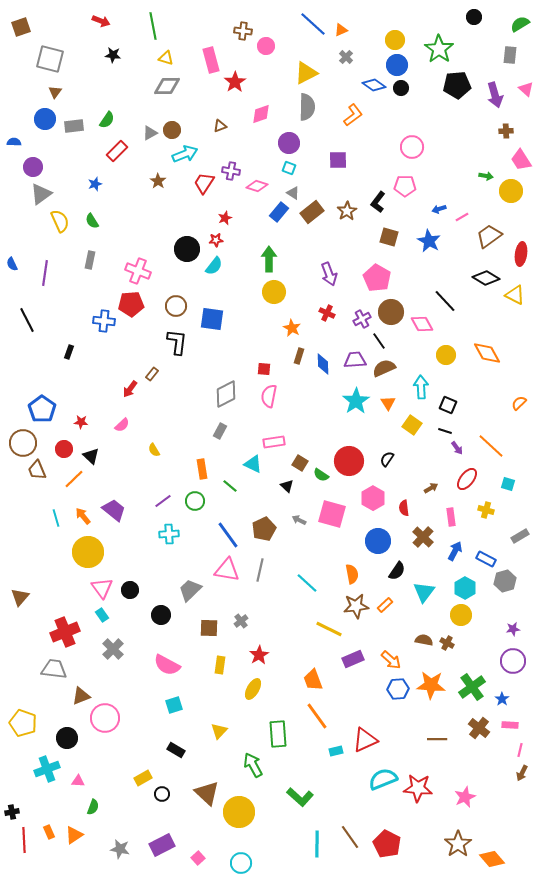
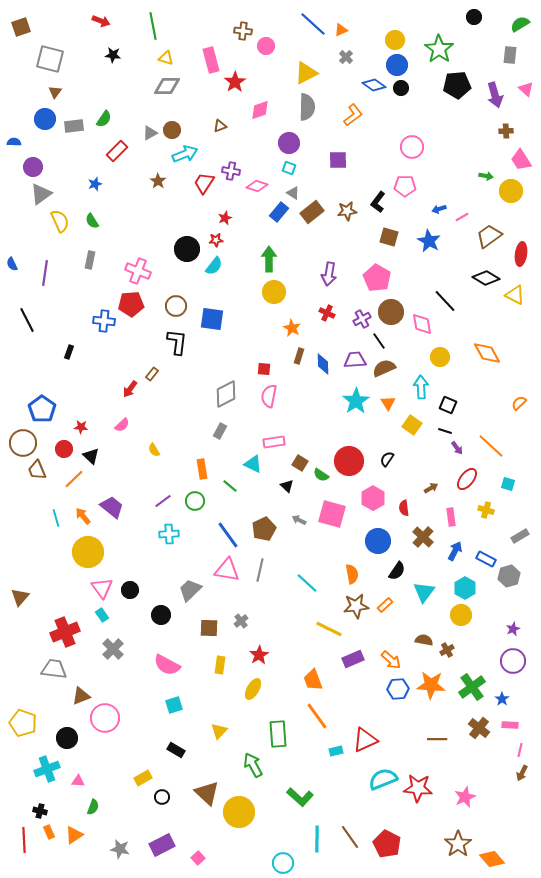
pink diamond at (261, 114): moved 1 px left, 4 px up
green semicircle at (107, 120): moved 3 px left, 1 px up
brown star at (347, 211): rotated 24 degrees clockwise
purple arrow at (329, 274): rotated 30 degrees clockwise
pink diamond at (422, 324): rotated 20 degrees clockwise
yellow circle at (446, 355): moved 6 px left, 2 px down
red star at (81, 422): moved 5 px down
purple trapezoid at (114, 510): moved 2 px left, 3 px up
gray hexagon at (505, 581): moved 4 px right, 5 px up
purple star at (513, 629): rotated 16 degrees counterclockwise
brown cross at (447, 643): moved 7 px down; rotated 32 degrees clockwise
black circle at (162, 794): moved 3 px down
black cross at (12, 812): moved 28 px right, 1 px up; rotated 24 degrees clockwise
cyan line at (317, 844): moved 5 px up
cyan circle at (241, 863): moved 42 px right
